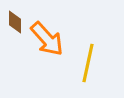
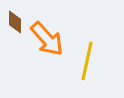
yellow line: moved 1 px left, 2 px up
